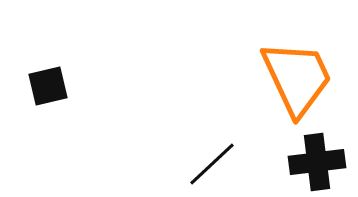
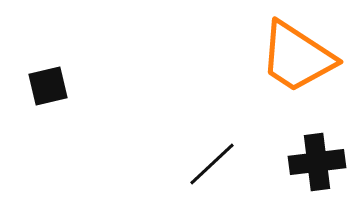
orange trapezoid: moved 21 px up; rotated 148 degrees clockwise
